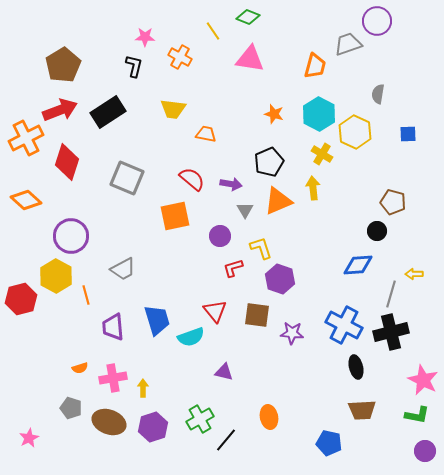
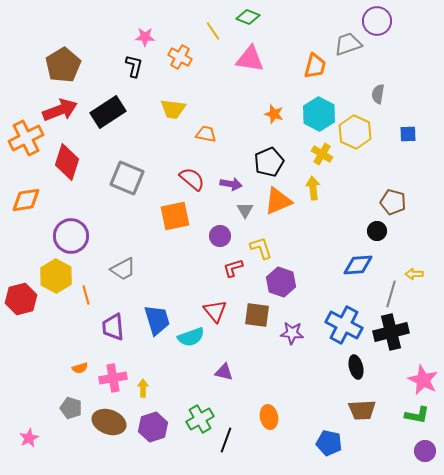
orange diamond at (26, 200): rotated 52 degrees counterclockwise
purple hexagon at (280, 279): moved 1 px right, 3 px down
black line at (226, 440): rotated 20 degrees counterclockwise
